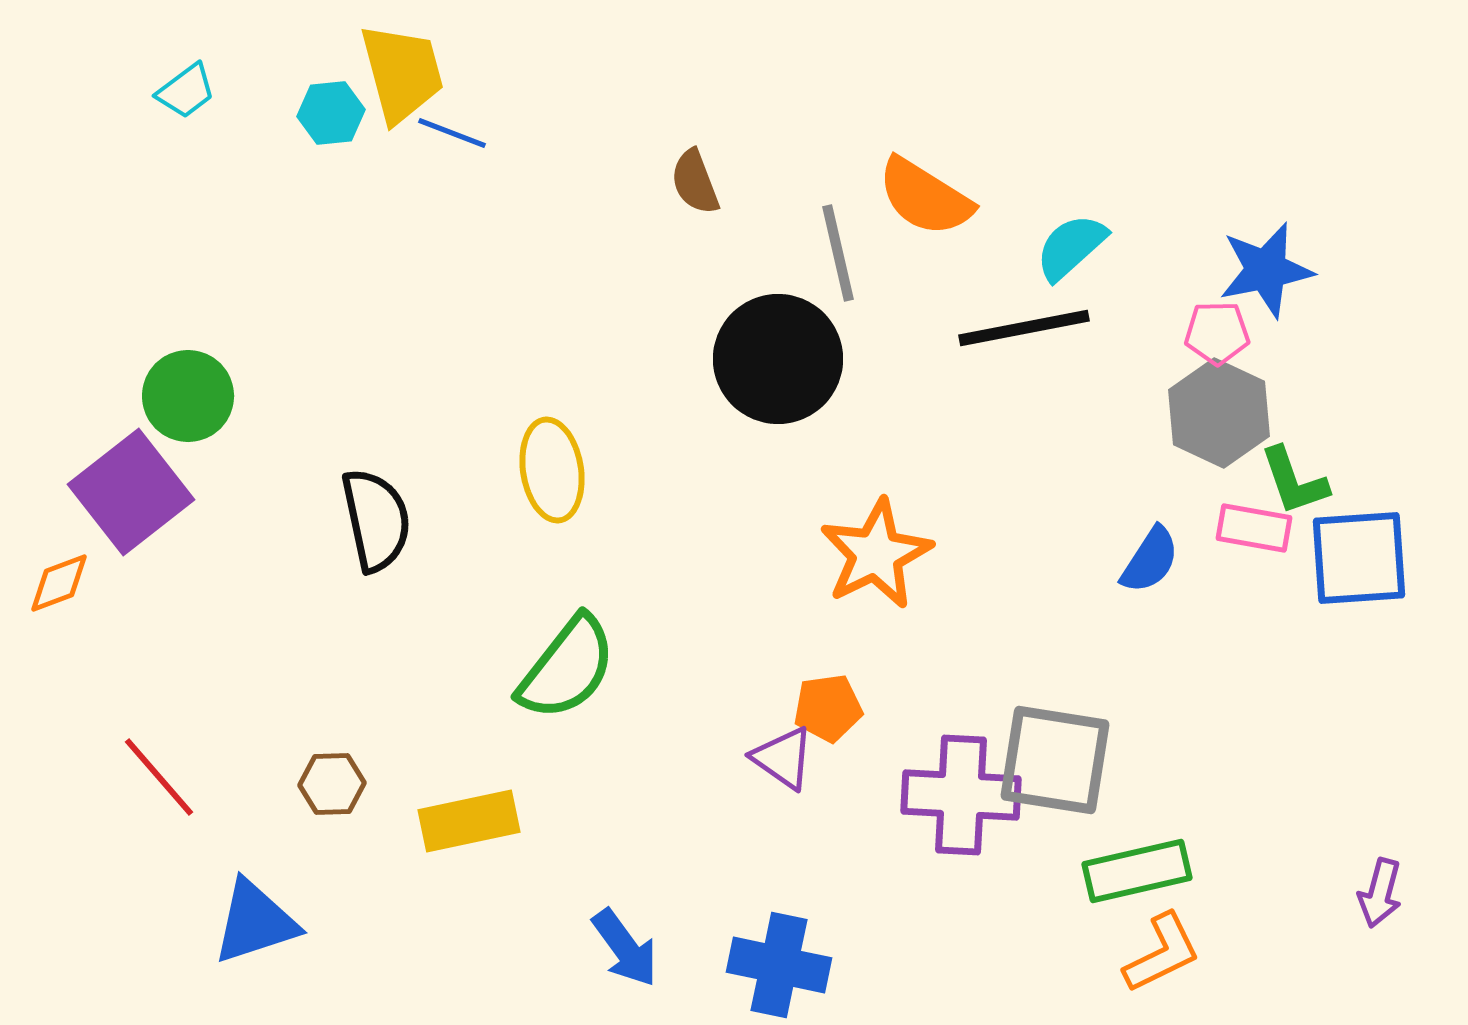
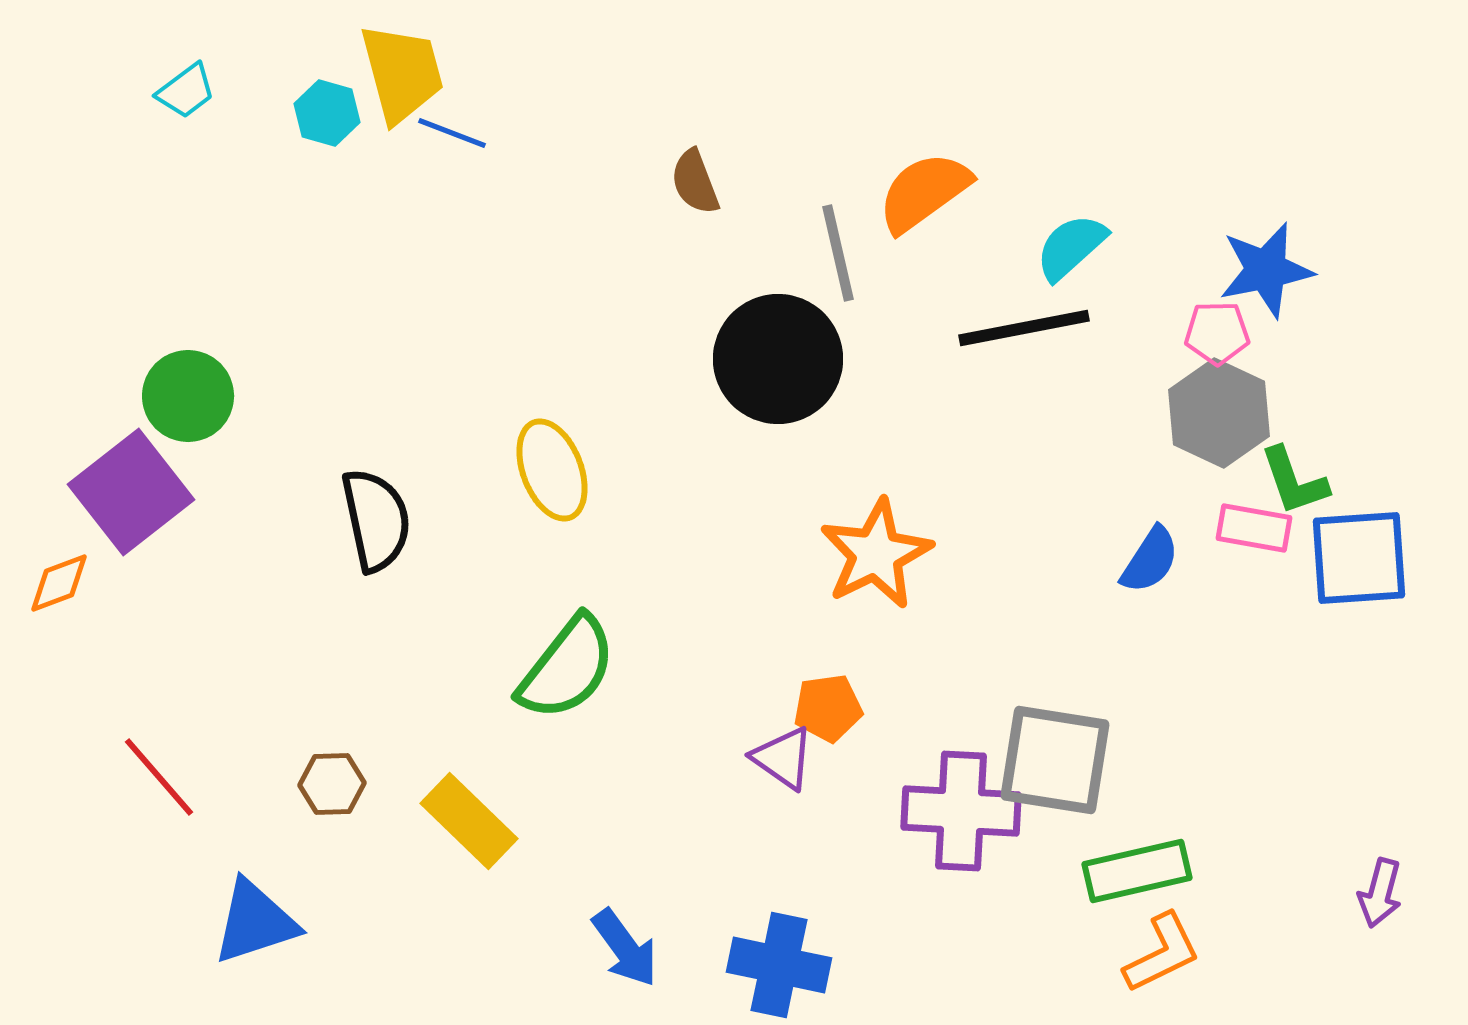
cyan hexagon: moved 4 px left; rotated 22 degrees clockwise
orange semicircle: moved 1 px left, 5 px up; rotated 112 degrees clockwise
yellow ellipse: rotated 12 degrees counterclockwise
purple cross: moved 16 px down
yellow rectangle: rotated 56 degrees clockwise
